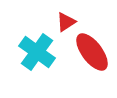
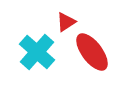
cyan cross: rotated 6 degrees clockwise
